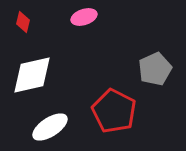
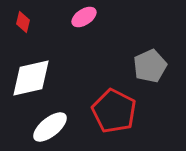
pink ellipse: rotated 15 degrees counterclockwise
gray pentagon: moved 5 px left, 3 px up
white diamond: moved 1 px left, 3 px down
white ellipse: rotated 6 degrees counterclockwise
